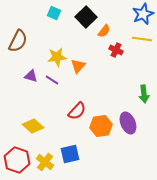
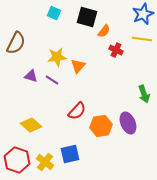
black square: moved 1 px right; rotated 30 degrees counterclockwise
brown semicircle: moved 2 px left, 2 px down
green arrow: rotated 12 degrees counterclockwise
yellow diamond: moved 2 px left, 1 px up
